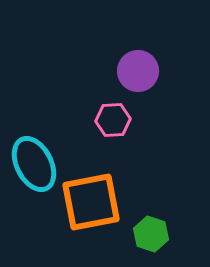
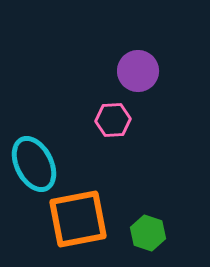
orange square: moved 13 px left, 17 px down
green hexagon: moved 3 px left, 1 px up
